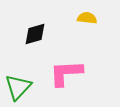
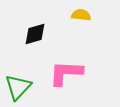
yellow semicircle: moved 6 px left, 3 px up
pink L-shape: rotated 6 degrees clockwise
